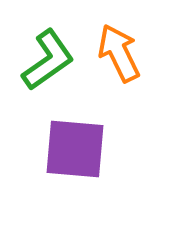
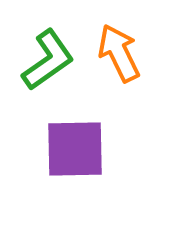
purple square: rotated 6 degrees counterclockwise
